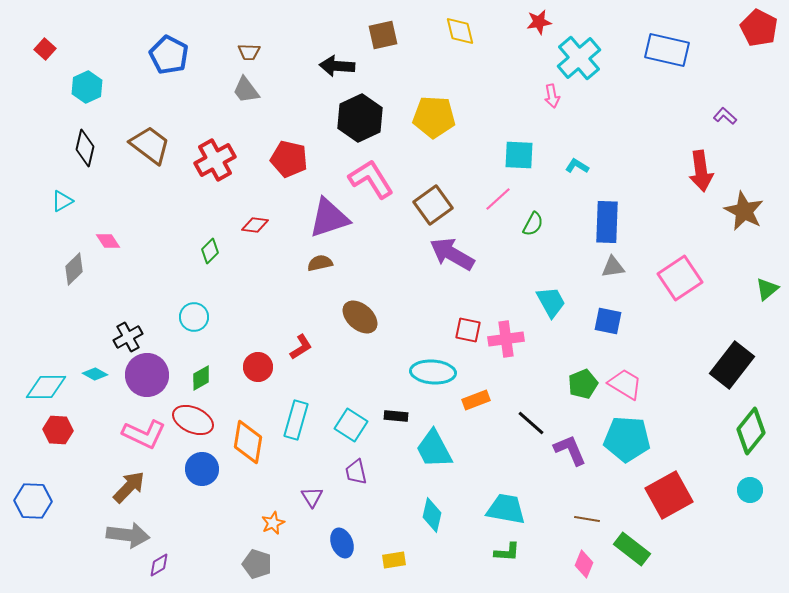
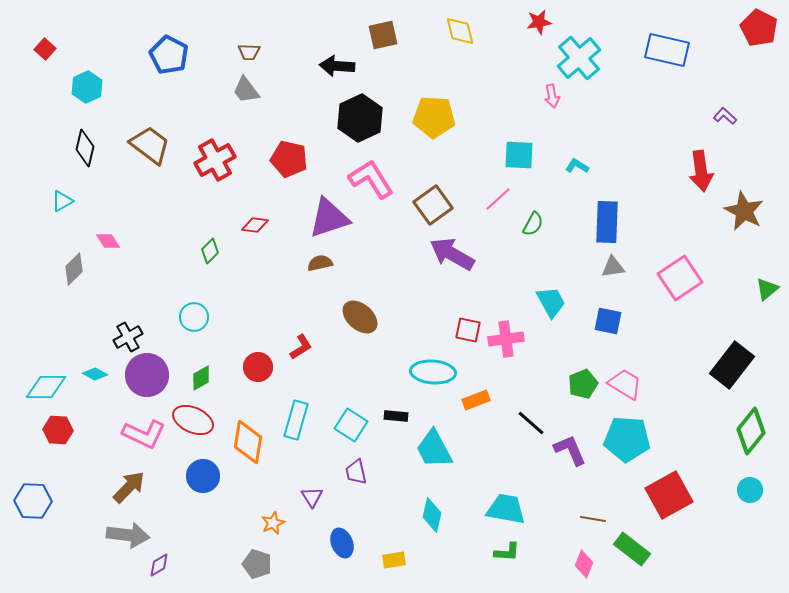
blue circle at (202, 469): moved 1 px right, 7 px down
brown line at (587, 519): moved 6 px right
